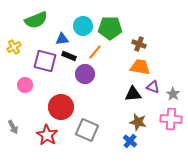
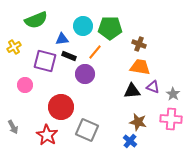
black triangle: moved 1 px left, 3 px up
